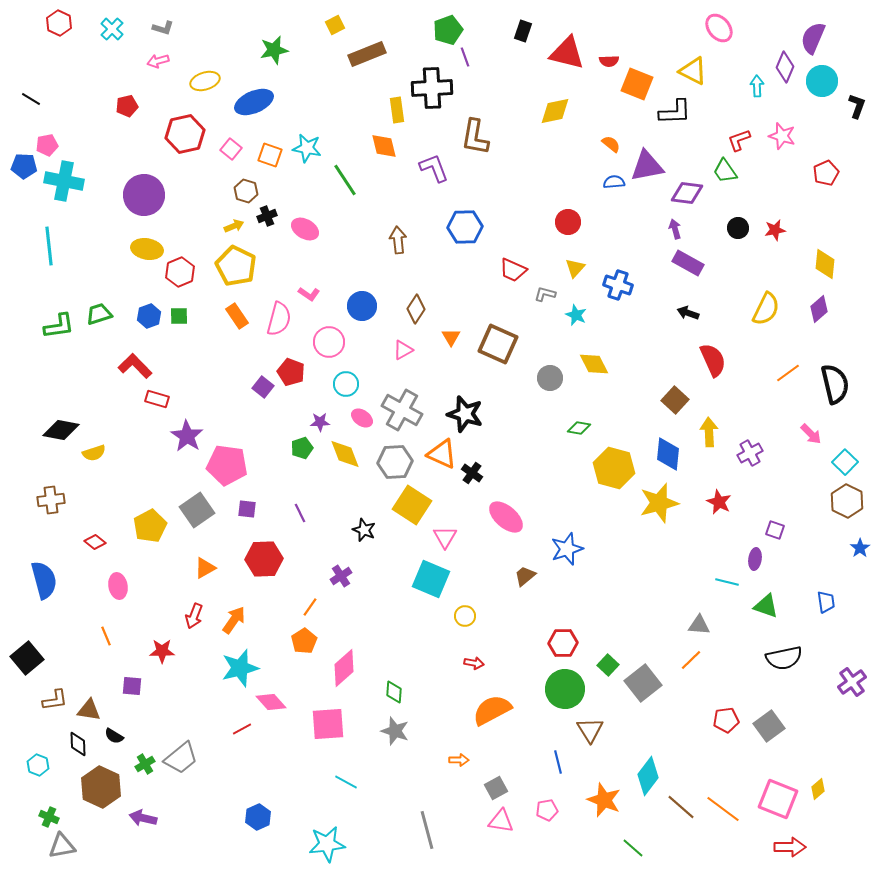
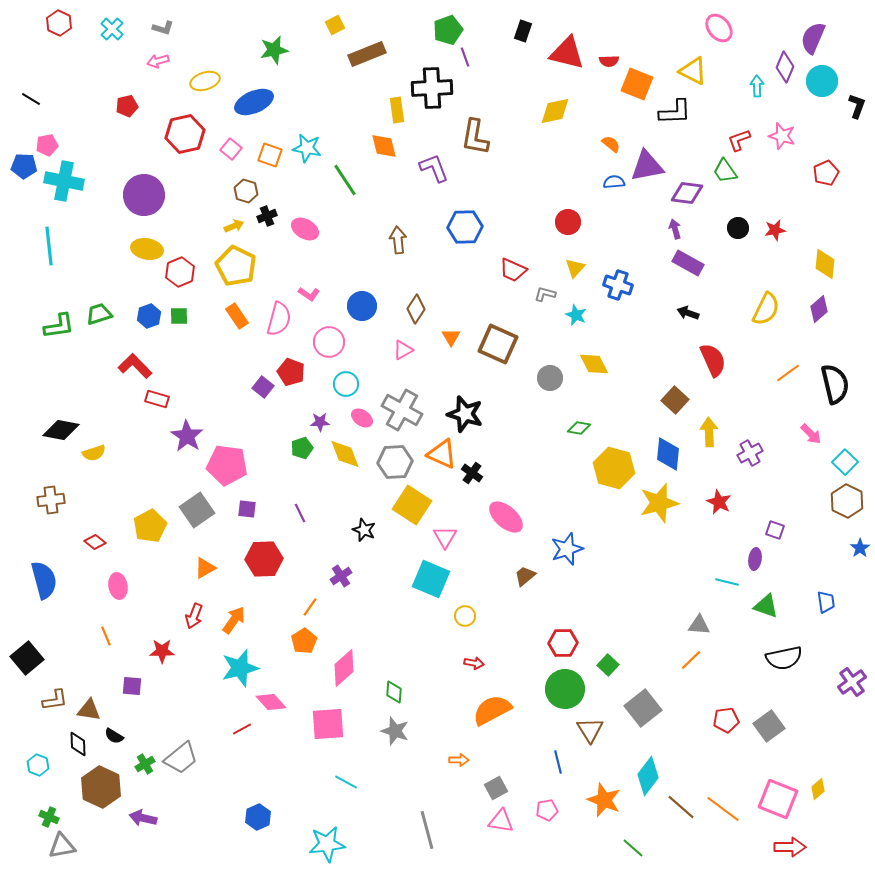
gray square at (643, 683): moved 25 px down
